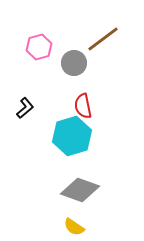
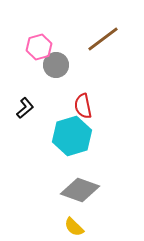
gray circle: moved 18 px left, 2 px down
yellow semicircle: rotated 10 degrees clockwise
